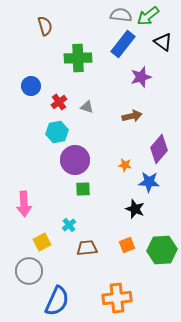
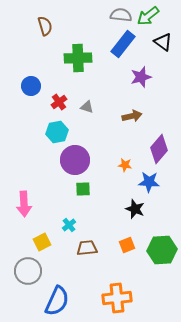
gray circle: moved 1 px left
